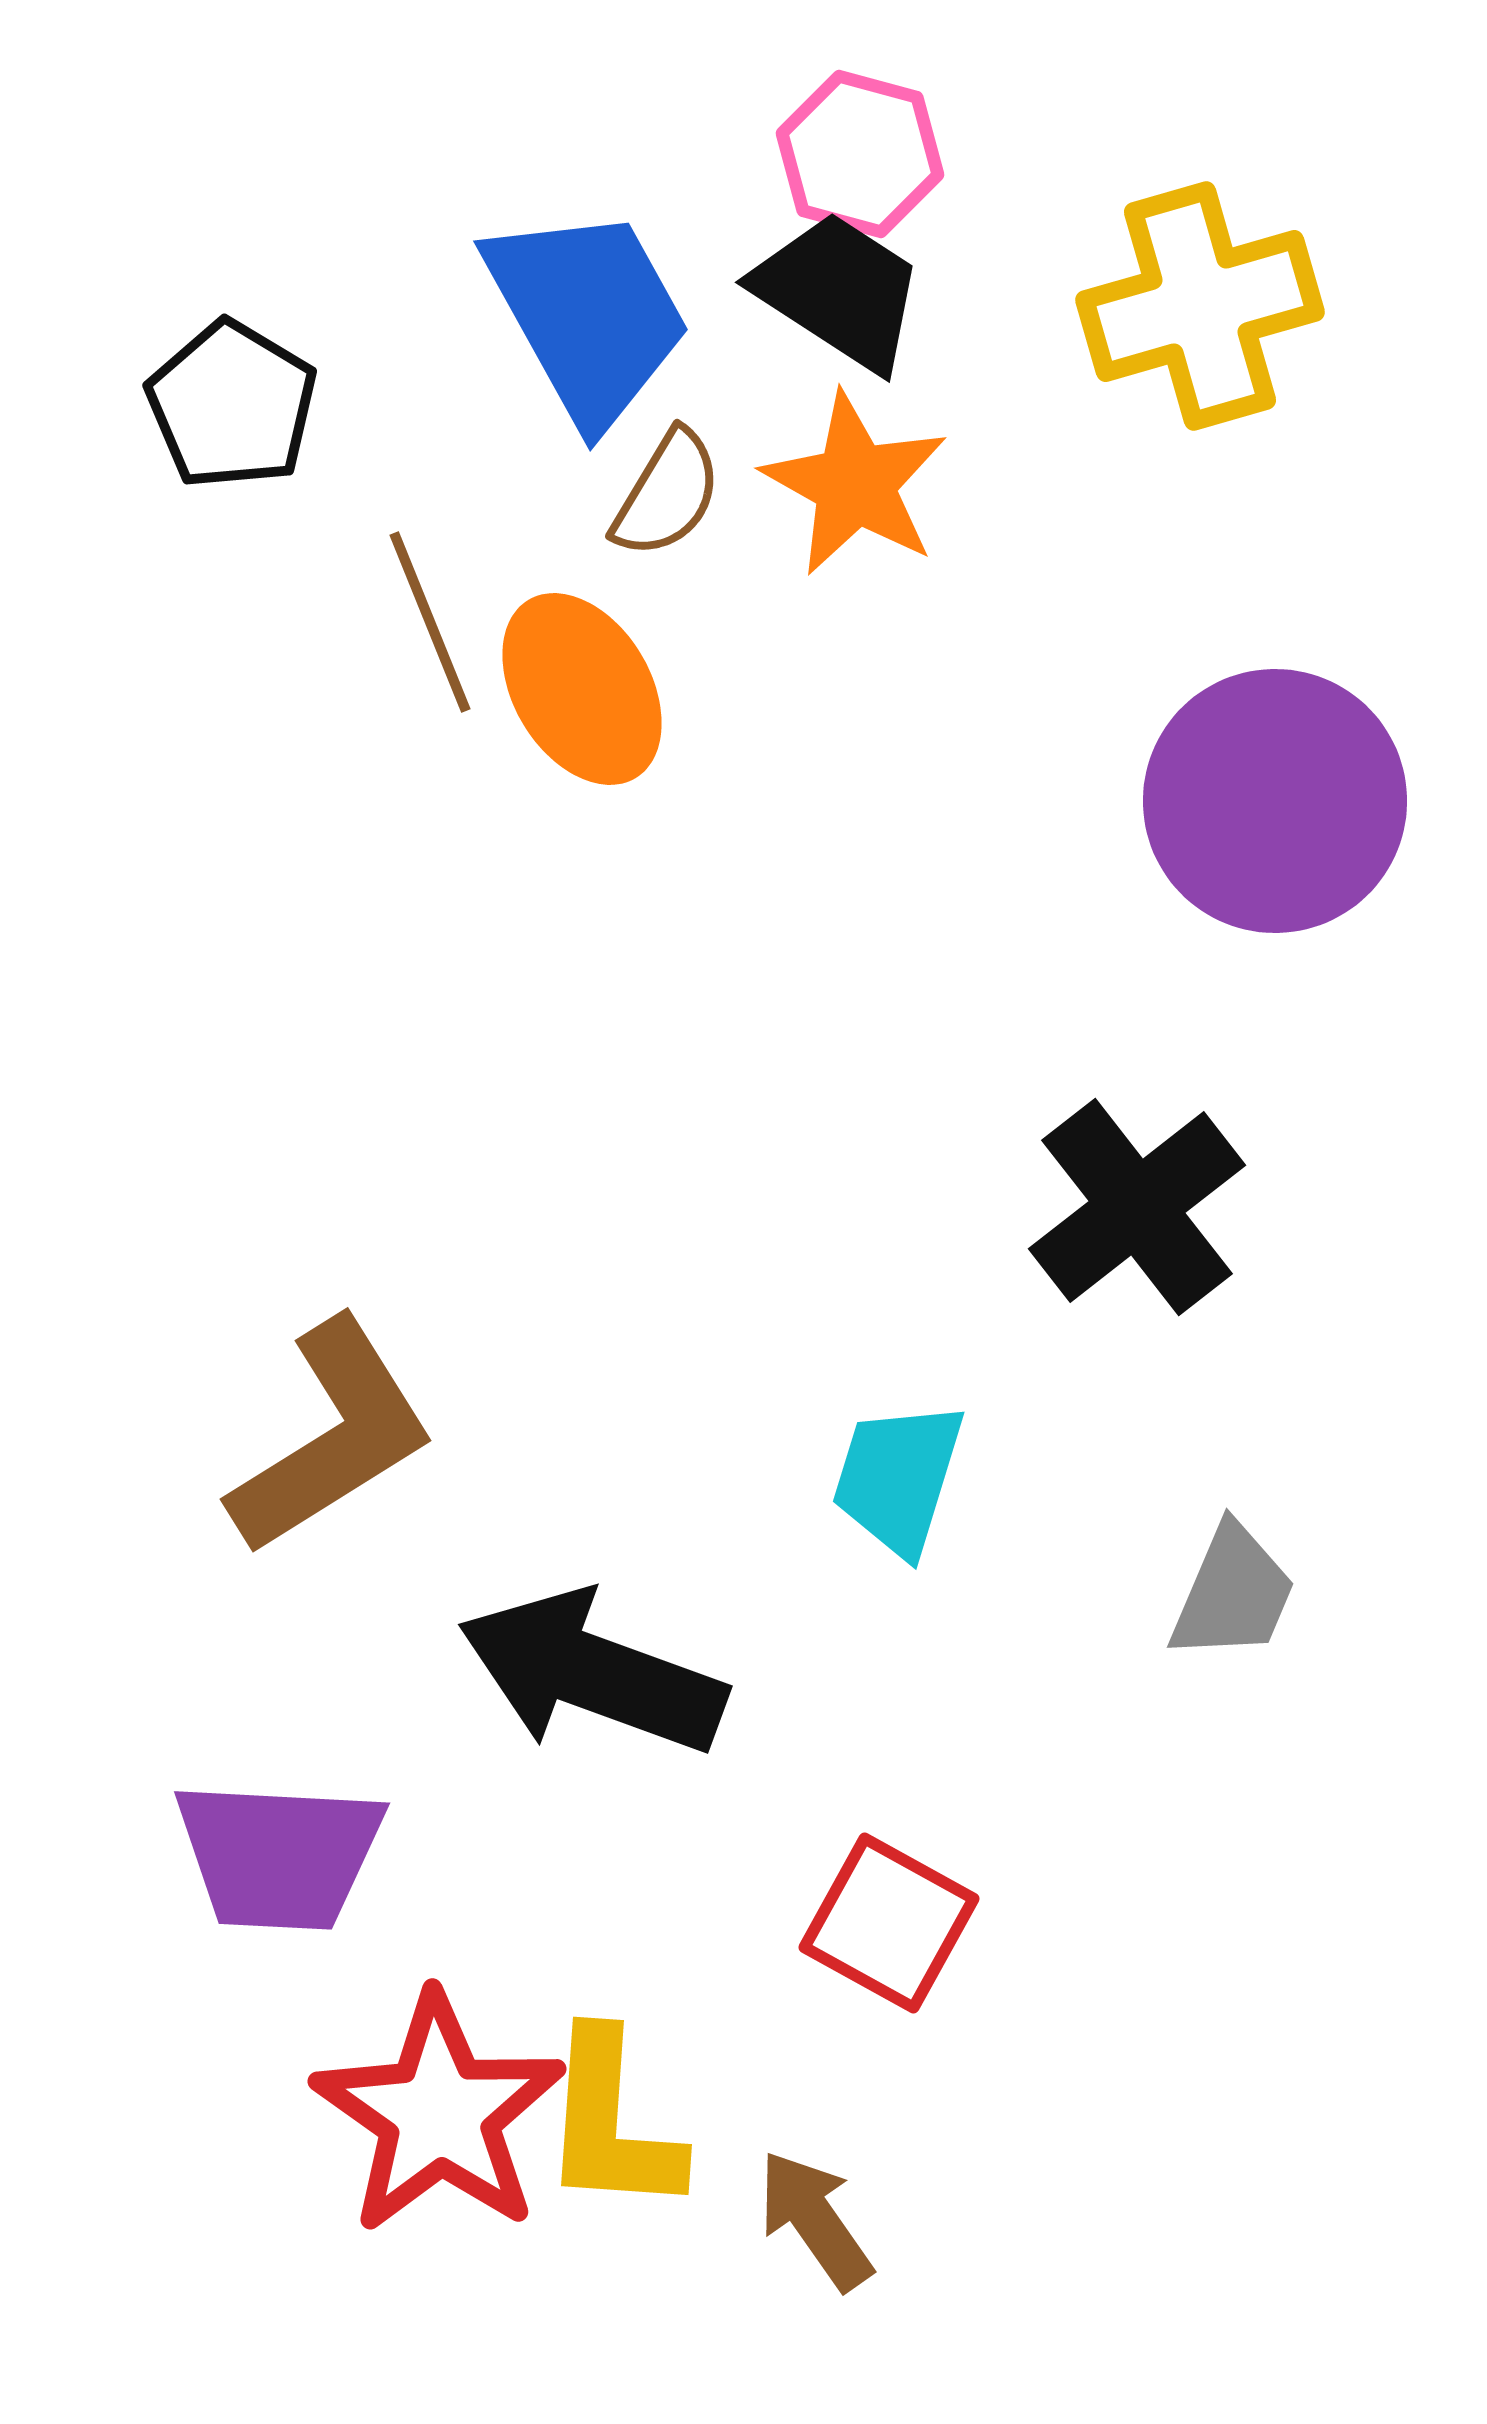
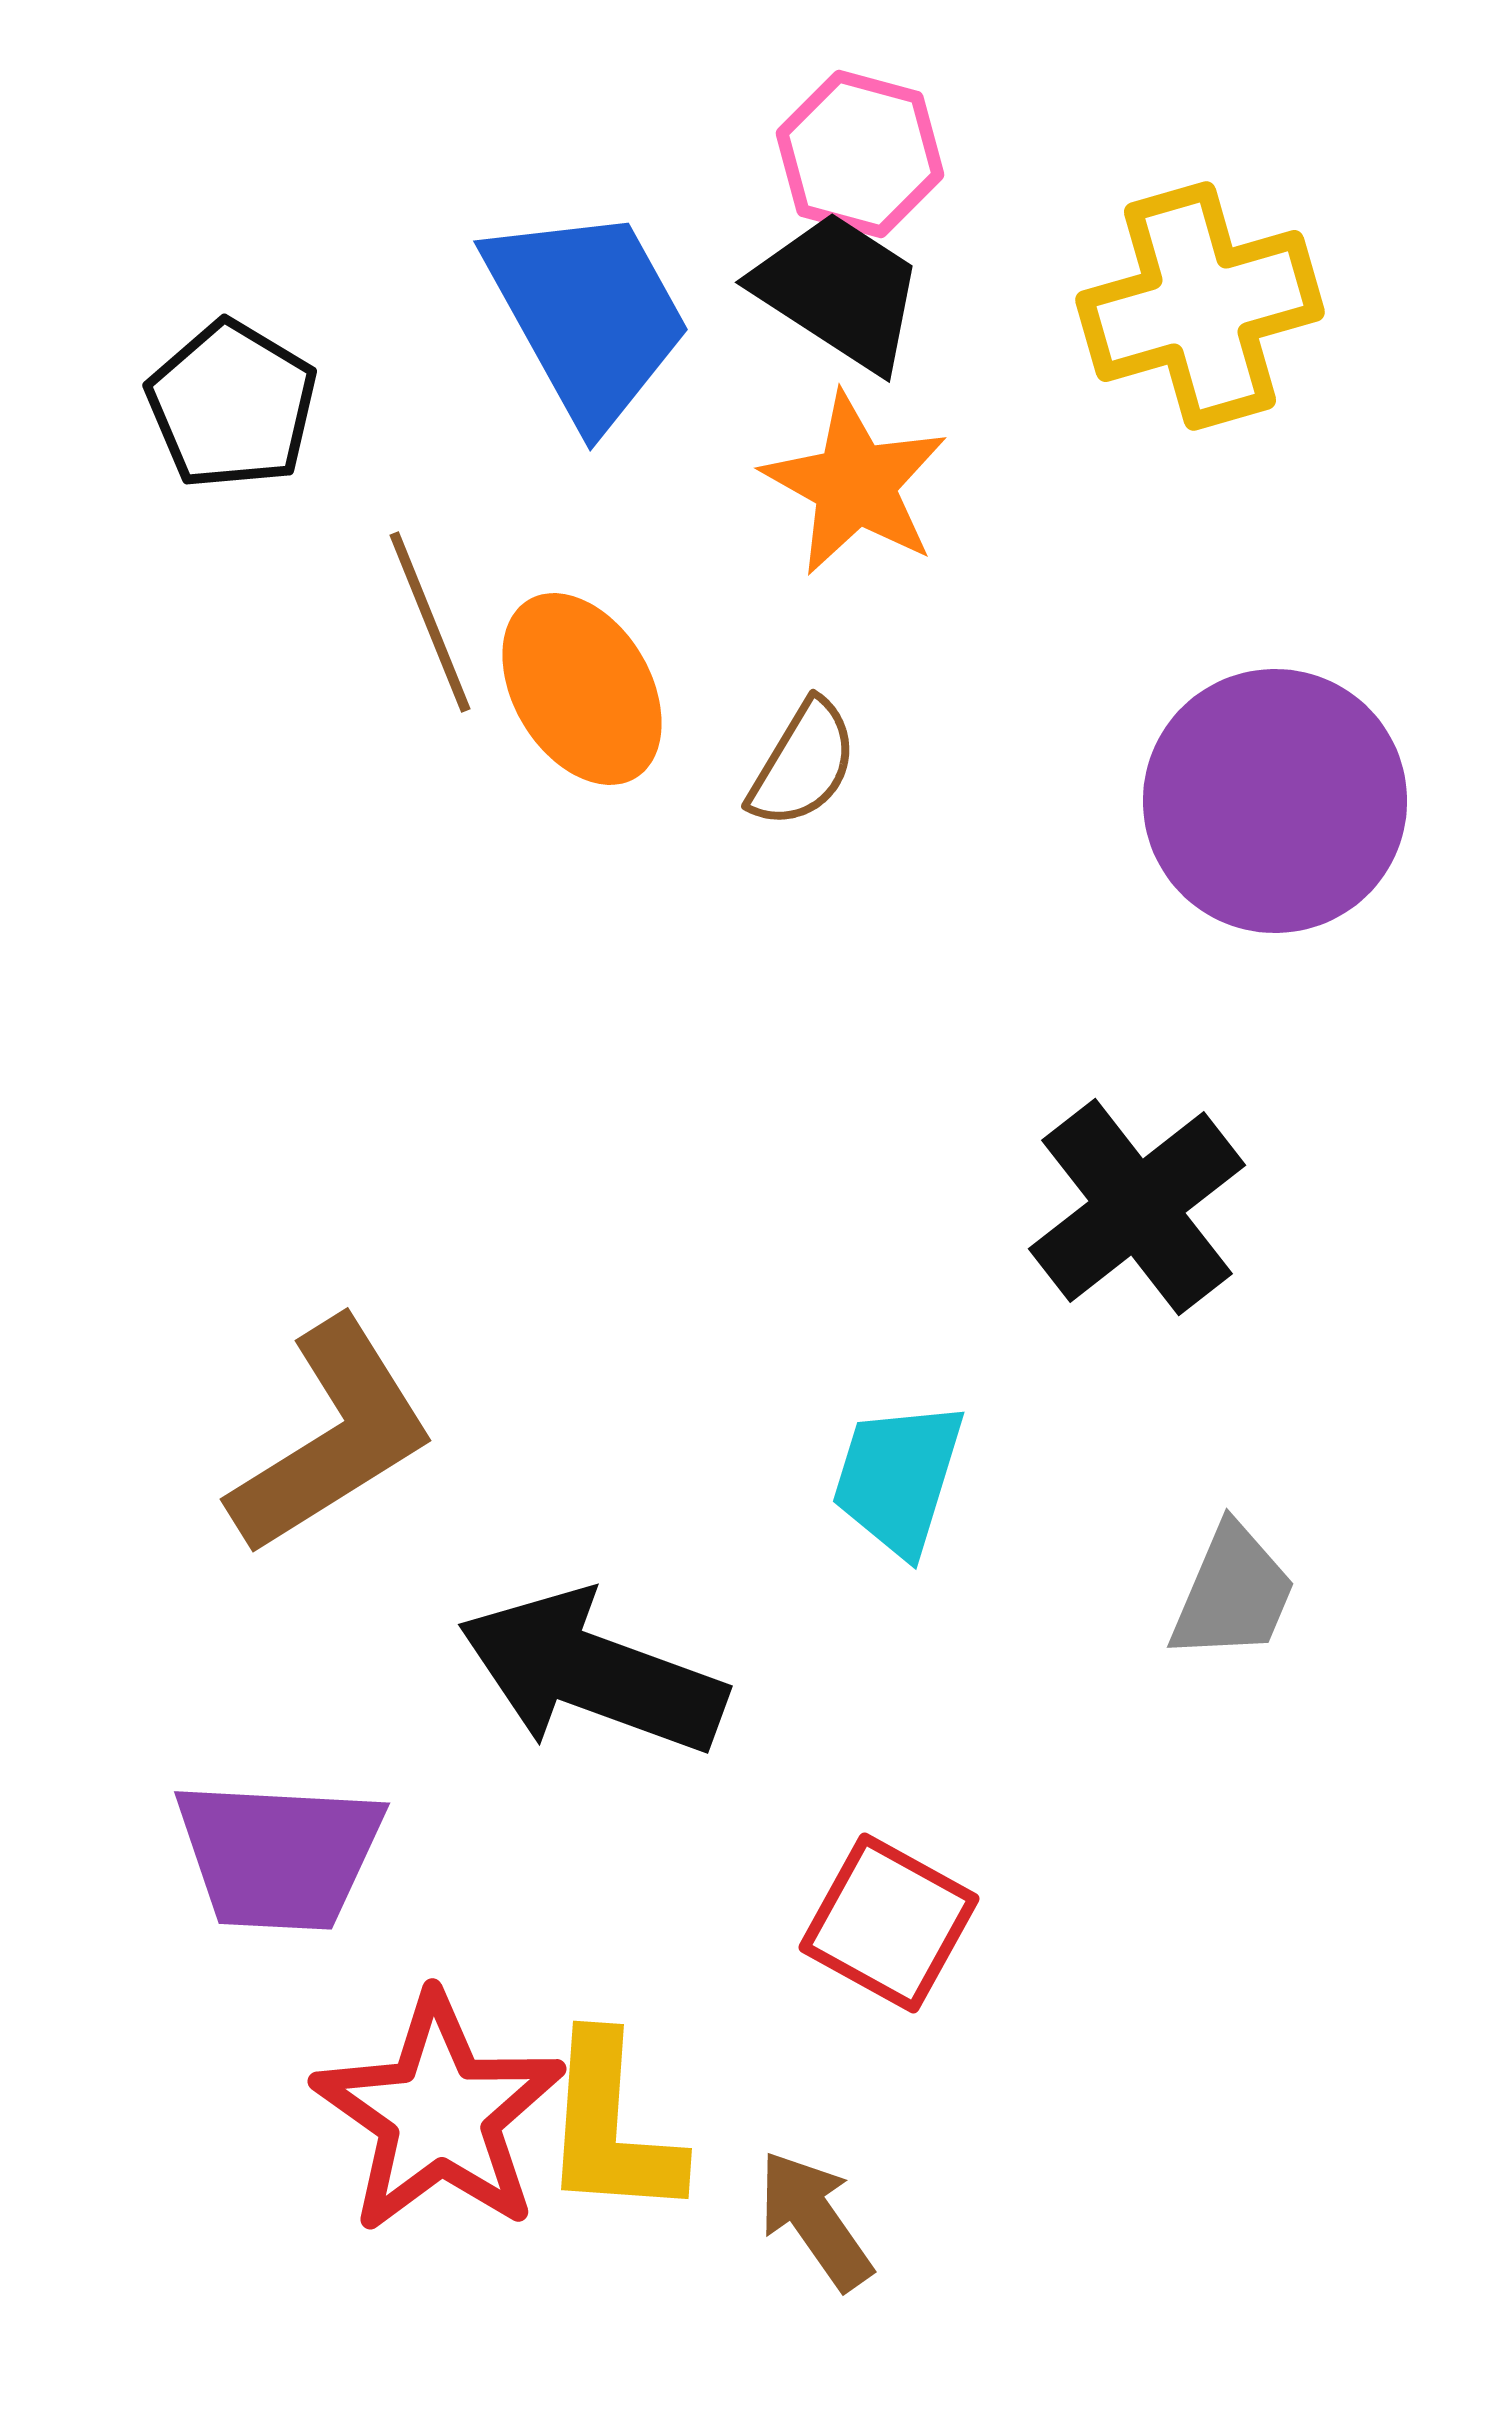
brown semicircle: moved 136 px right, 270 px down
yellow L-shape: moved 4 px down
